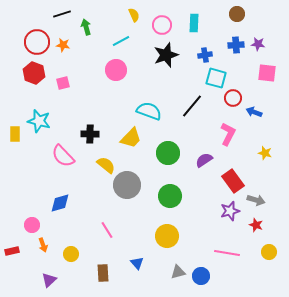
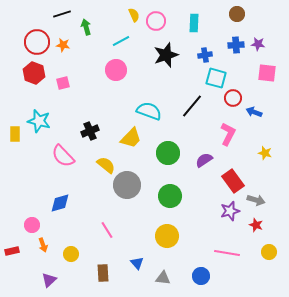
pink circle at (162, 25): moved 6 px left, 4 px up
black cross at (90, 134): moved 3 px up; rotated 24 degrees counterclockwise
gray triangle at (178, 272): moved 15 px left, 6 px down; rotated 21 degrees clockwise
